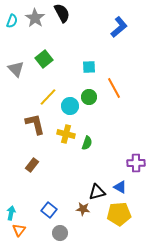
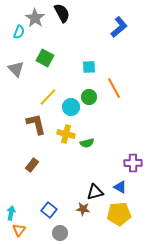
cyan semicircle: moved 7 px right, 11 px down
green square: moved 1 px right, 1 px up; rotated 24 degrees counterclockwise
cyan circle: moved 1 px right, 1 px down
brown L-shape: moved 1 px right
green semicircle: rotated 56 degrees clockwise
purple cross: moved 3 px left
black triangle: moved 2 px left
